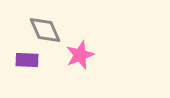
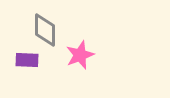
gray diamond: rotated 24 degrees clockwise
